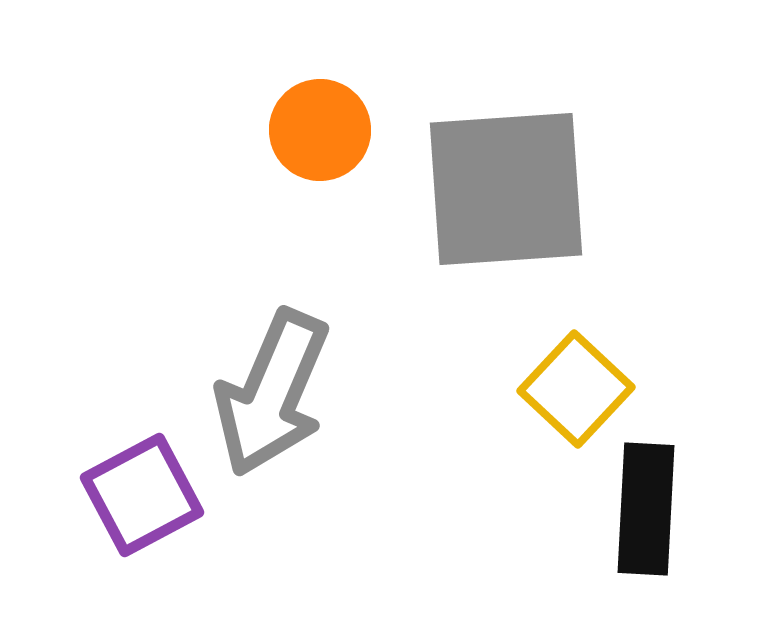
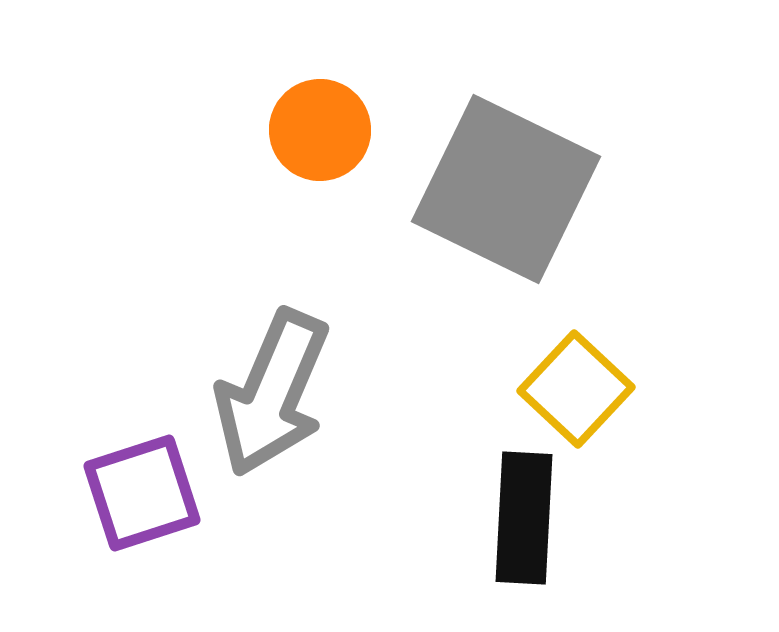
gray square: rotated 30 degrees clockwise
purple square: moved 2 px up; rotated 10 degrees clockwise
black rectangle: moved 122 px left, 9 px down
